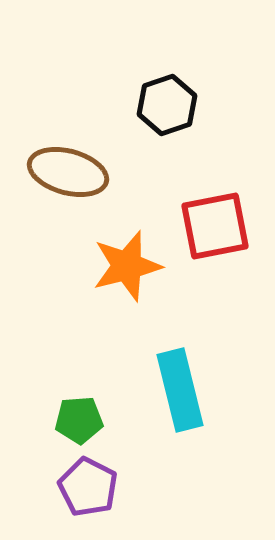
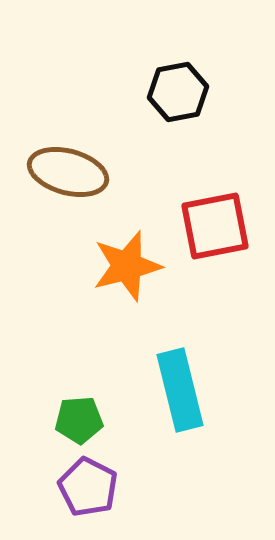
black hexagon: moved 11 px right, 13 px up; rotated 8 degrees clockwise
